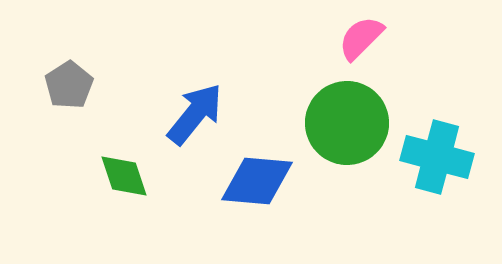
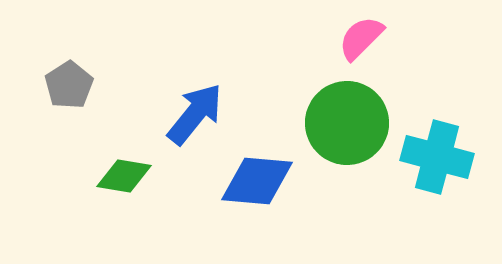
green diamond: rotated 62 degrees counterclockwise
